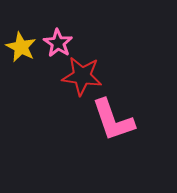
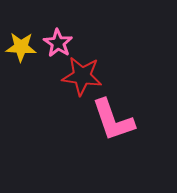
yellow star: rotated 24 degrees counterclockwise
